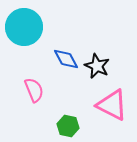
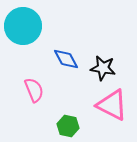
cyan circle: moved 1 px left, 1 px up
black star: moved 6 px right, 2 px down; rotated 15 degrees counterclockwise
